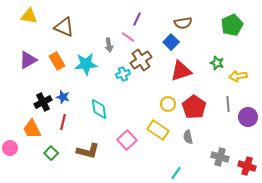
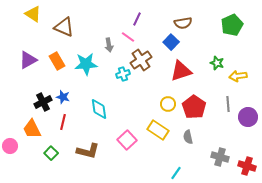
yellow triangle: moved 4 px right, 2 px up; rotated 24 degrees clockwise
pink circle: moved 2 px up
